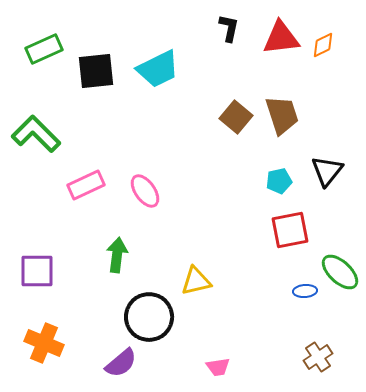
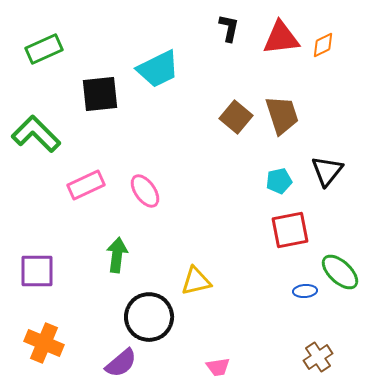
black square: moved 4 px right, 23 px down
